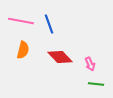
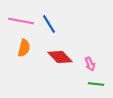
blue line: rotated 12 degrees counterclockwise
orange semicircle: moved 1 px right, 2 px up
